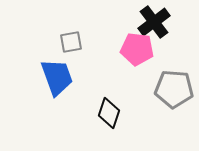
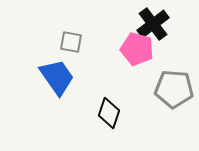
black cross: moved 1 px left, 2 px down
gray square: rotated 20 degrees clockwise
pink pentagon: rotated 8 degrees clockwise
blue trapezoid: rotated 15 degrees counterclockwise
